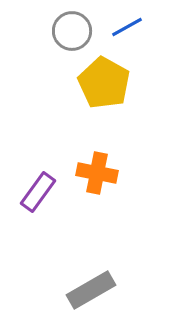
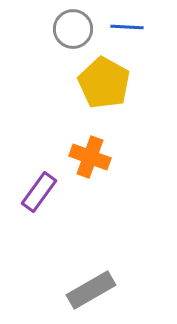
blue line: rotated 32 degrees clockwise
gray circle: moved 1 px right, 2 px up
orange cross: moved 7 px left, 16 px up; rotated 9 degrees clockwise
purple rectangle: moved 1 px right
